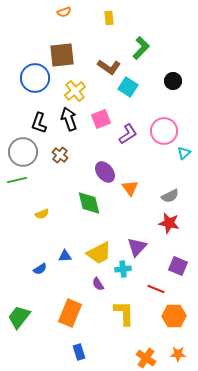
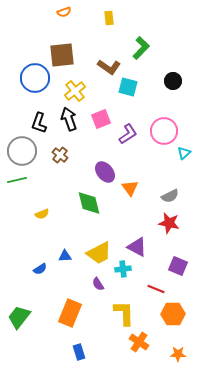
cyan square: rotated 18 degrees counterclockwise
gray circle: moved 1 px left, 1 px up
purple triangle: rotated 45 degrees counterclockwise
orange hexagon: moved 1 px left, 2 px up
orange cross: moved 7 px left, 16 px up
